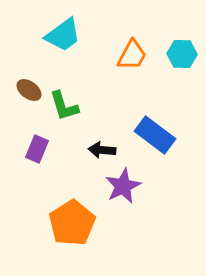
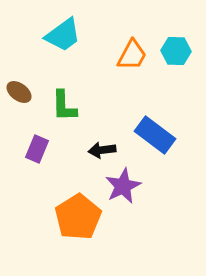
cyan hexagon: moved 6 px left, 3 px up
brown ellipse: moved 10 px left, 2 px down
green L-shape: rotated 16 degrees clockwise
black arrow: rotated 12 degrees counterclockwise
orange pentagon: moved 6 px right, 6 px up
